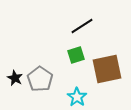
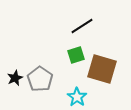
brown square: moved 5 px left; rotated 28 degrees clockwise
black star: rotated 21 degrees clockwise
